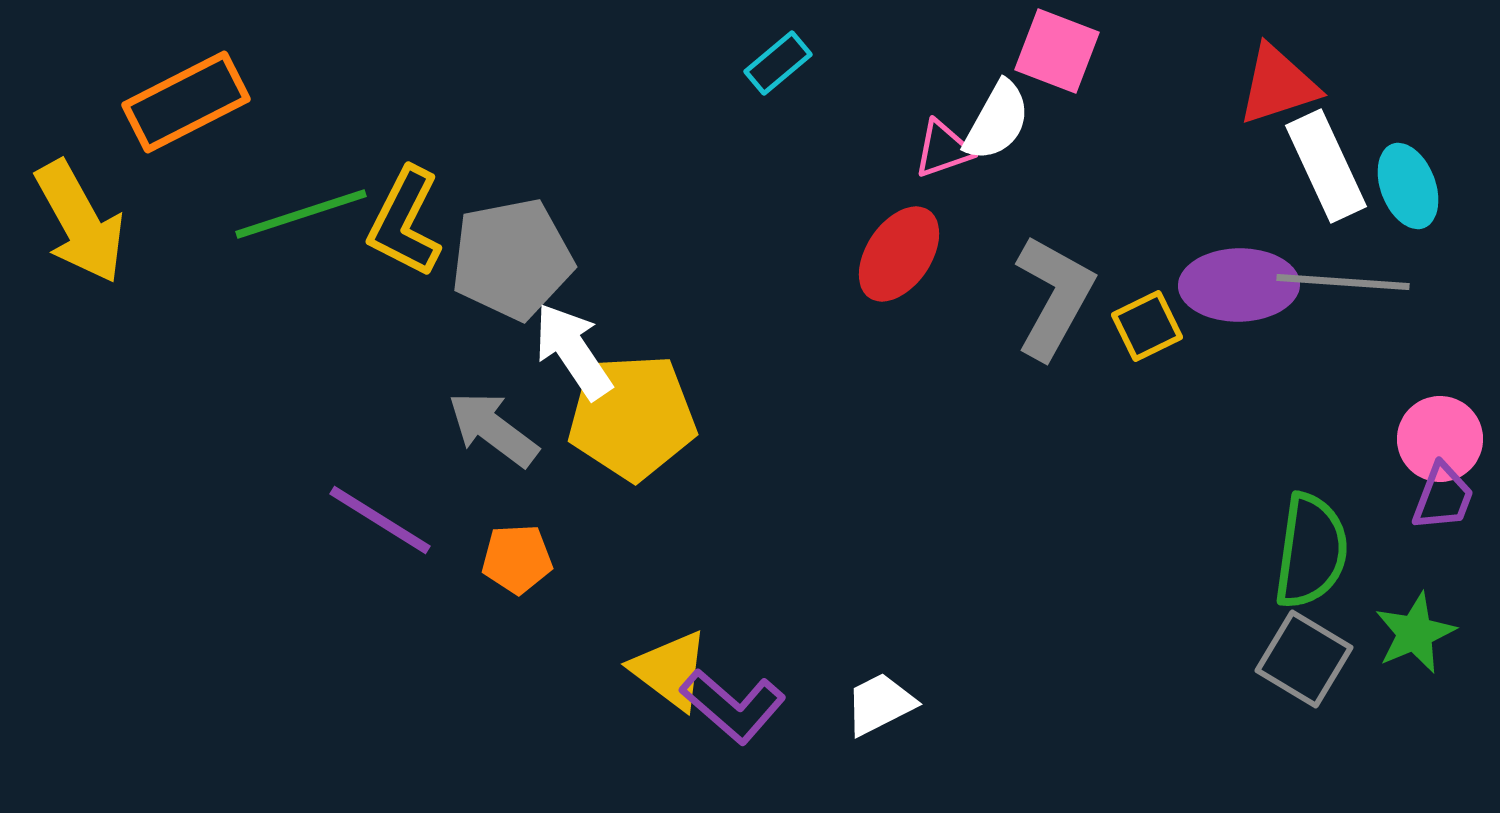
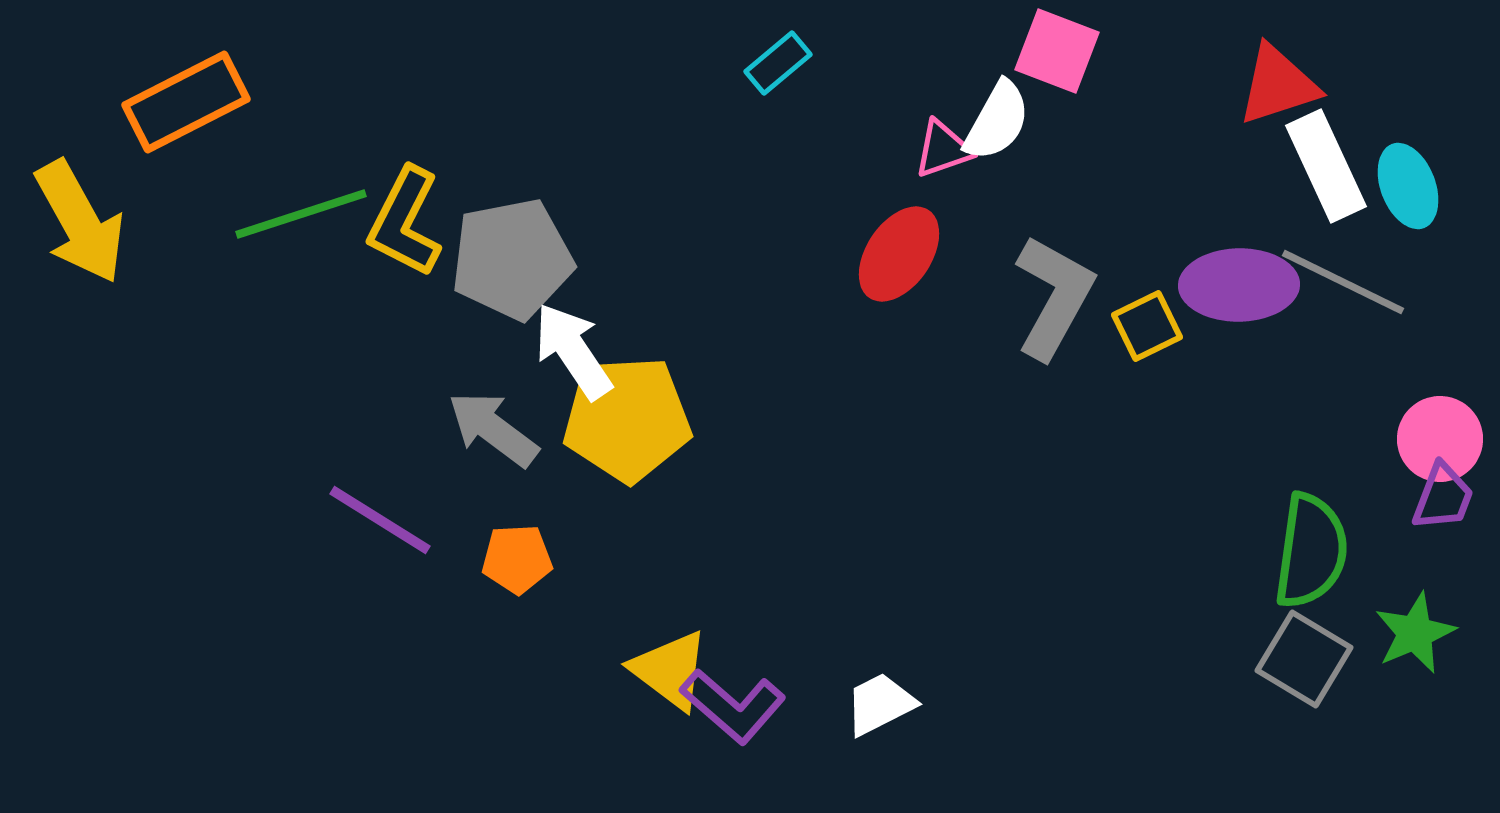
gray line: rotated 22 degrees clockwise
yellow pentagon: moved 5 px left, 2 px down
